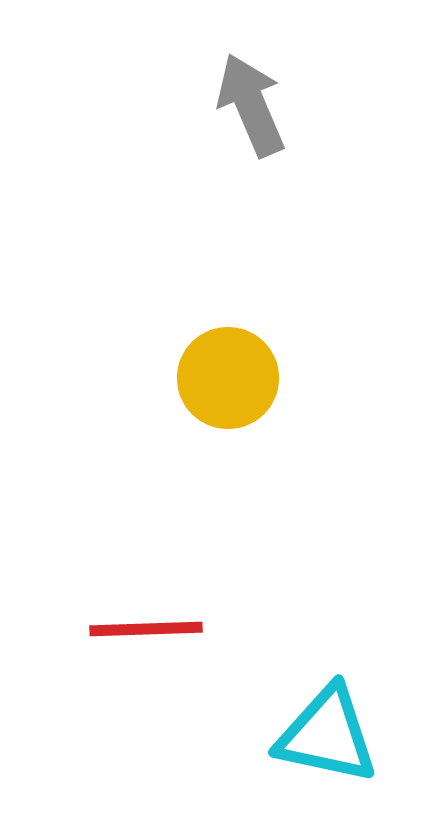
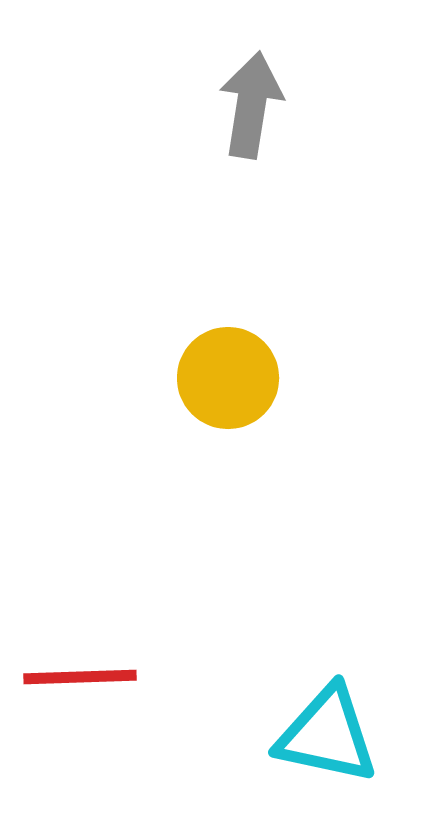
gray arrow: rotated 32 degrees clockwise
red line: moved 66 px left, 48 px down
